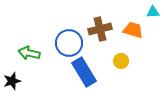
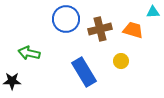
blue circle: moved 3 px left, 24 px up
black star: rotated 18 degrees clockwise
